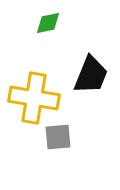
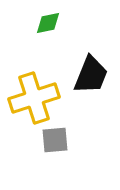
yellow cross: rotated 27 degrees counterclockwise
gray square: moved 3 px left, 3 px down
